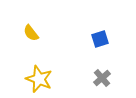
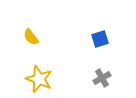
yellow semicircle: moved 4 px down
gray cross: rotated 12 degrees clockwise
